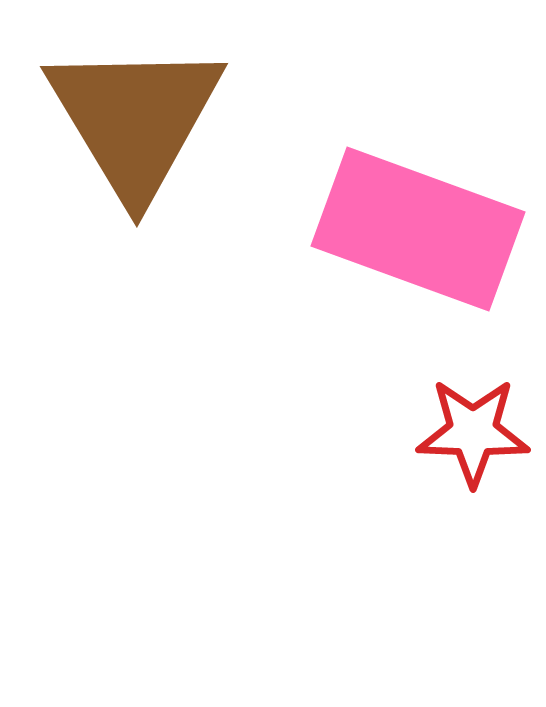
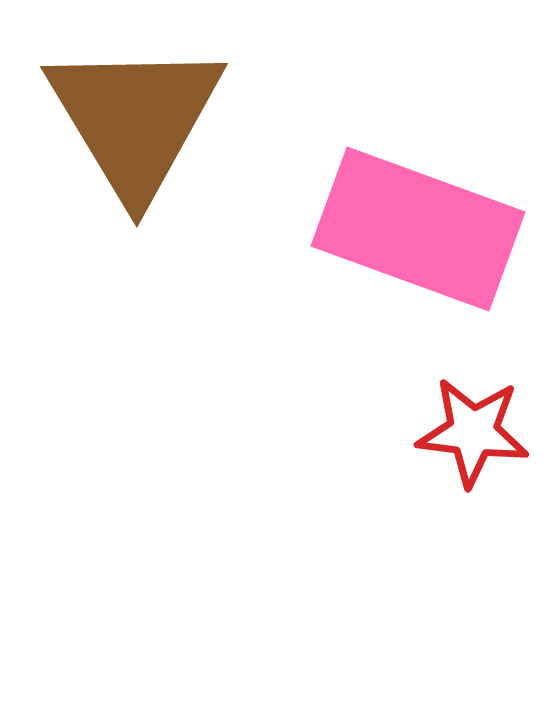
red star: rotated 5 degrees clockwise
